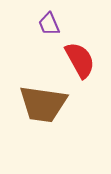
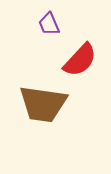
red semicircle: rotated 72 degrees clockwise
